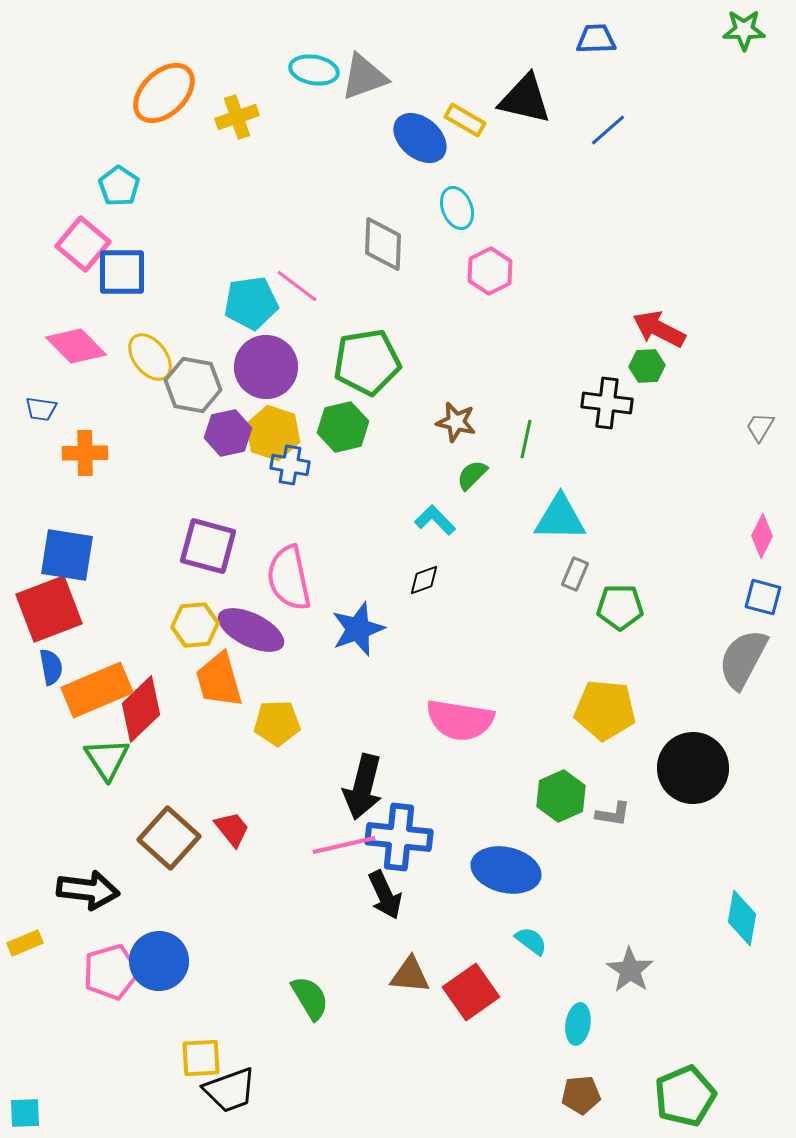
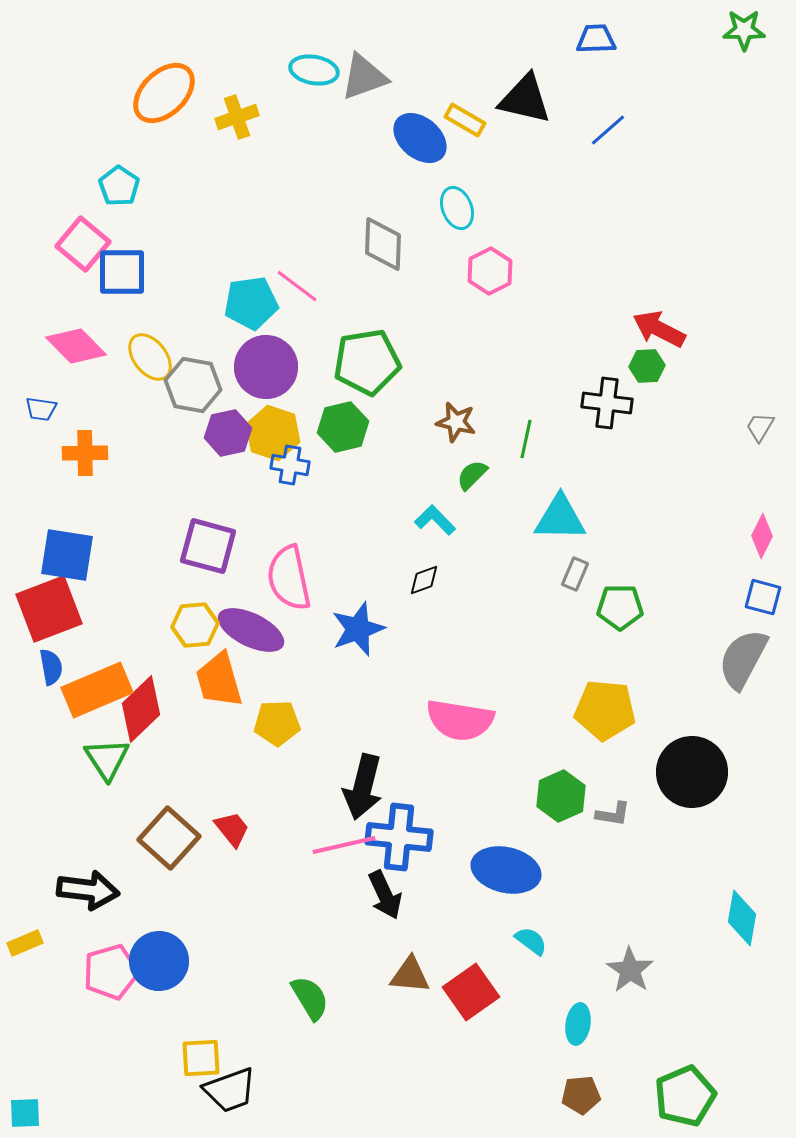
black circle at (693, 768): moved 1 px left, 4 px down
